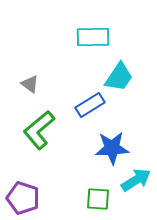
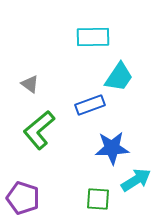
blue rectangle: rotated 12 degrees clockwise
